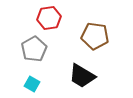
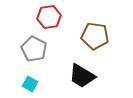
red hexagon: moved 1 px up
gray pentagon: rotated 15 degrees counterclockwise
cyan square: moved 2 px left
